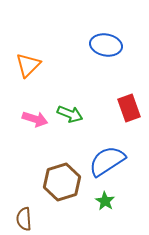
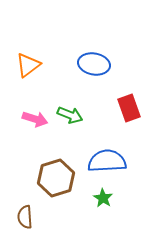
blue ellipse: moved 12 px left, 19 px down
orange triangle: rotated 8 degrees clockwise
green arrow: moved 1 px down
blue semicircle: rotated 30 degrees clockwise
brown hexagon: moved 6 px left, 4 px up
green star: moved 2 px left, 3 px up
brown semicircle: moved 1 px right, 2 px up
